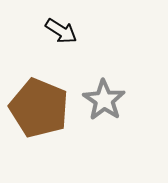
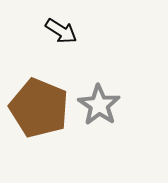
gray star: moved 5 px left, 5 px down
